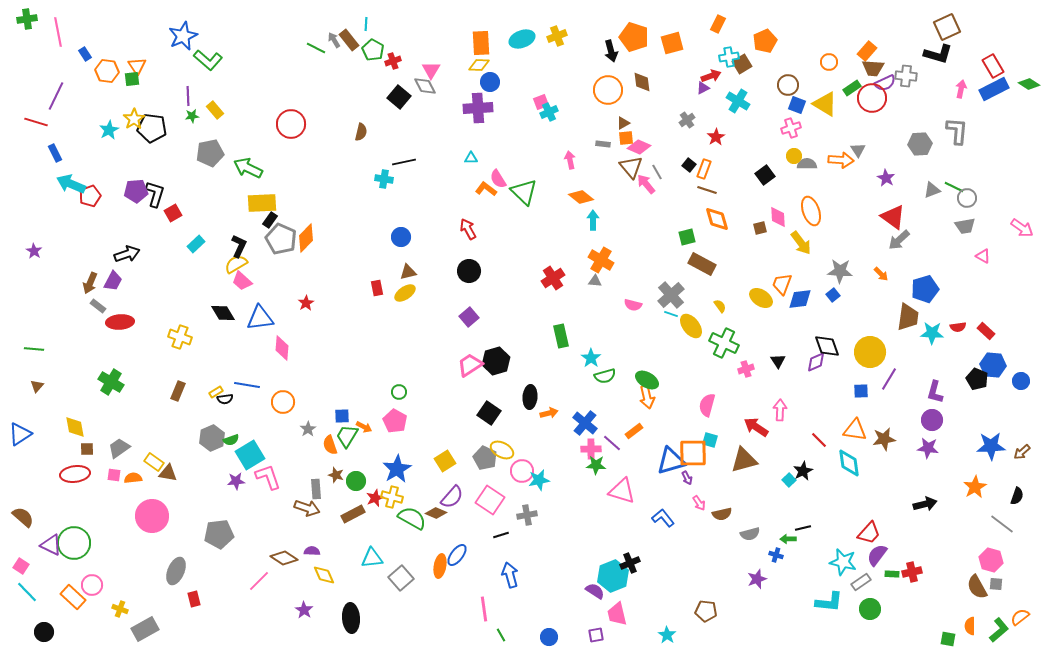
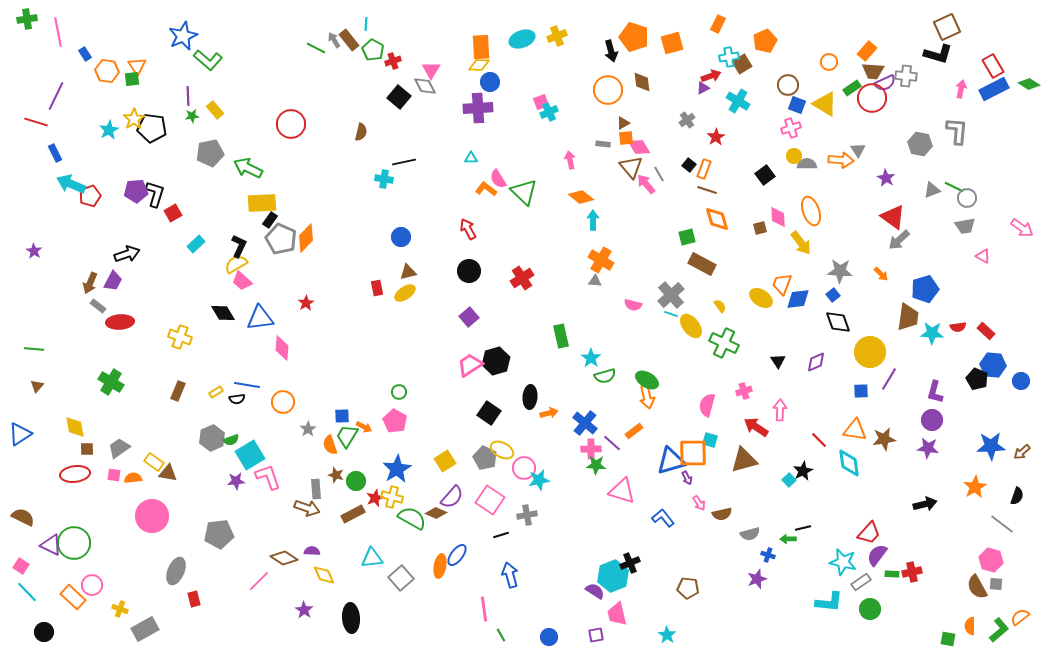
orange rectangle at (481, 43): moved 4 px down
brown trapezoid at (873, 68): moved 3 px down
gray hexagon at (920, 144): rotated 15 degrees clockwise
pink diamond at (639, 147): rotated 35 degrees clockwise
gray line at (657, 172): moved 2 px right, 2 px down
red cross at (553, 278): moved 31 px left
blue diamond at (800, 299): moved 2 px left
black diamond at (827, 346): moved 11 px right, 24 px up
pink cross at (746, 369): moved 2 px left, 22 px down
black semicircle at (225, 399): moved 12 px right
pink circle at (522, 471): moved 2 px right, 3 px up
brown semicircle at (23, 517): rotated 15 degrees counterclockwise
blue cross at (776, 555): moved 8 px left
brown pentagon at (706, 611): moved 18 px left, 23 px up
